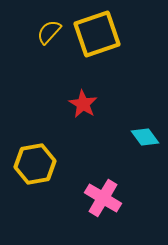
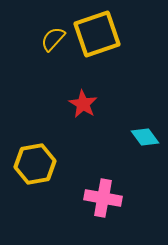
yellow semicircle: moved 4 px right, 7 px down
pink cross: rotated 21 degrees counterclockwise
